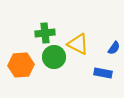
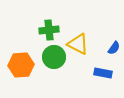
green cross: moved 4 px right, 3 px up
